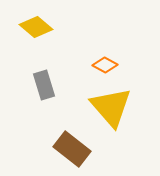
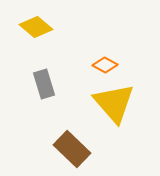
gray rectangle: moved 1 px up
yellow triangle: moved 3 px right, 4 px up
brown rectangle: rotated 6 degrees clockwise
